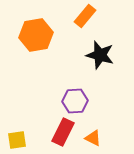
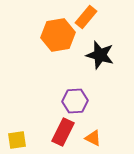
orange rectangle: moved 1 px right, 1 px down
orange hexagon: moved 22 px right
